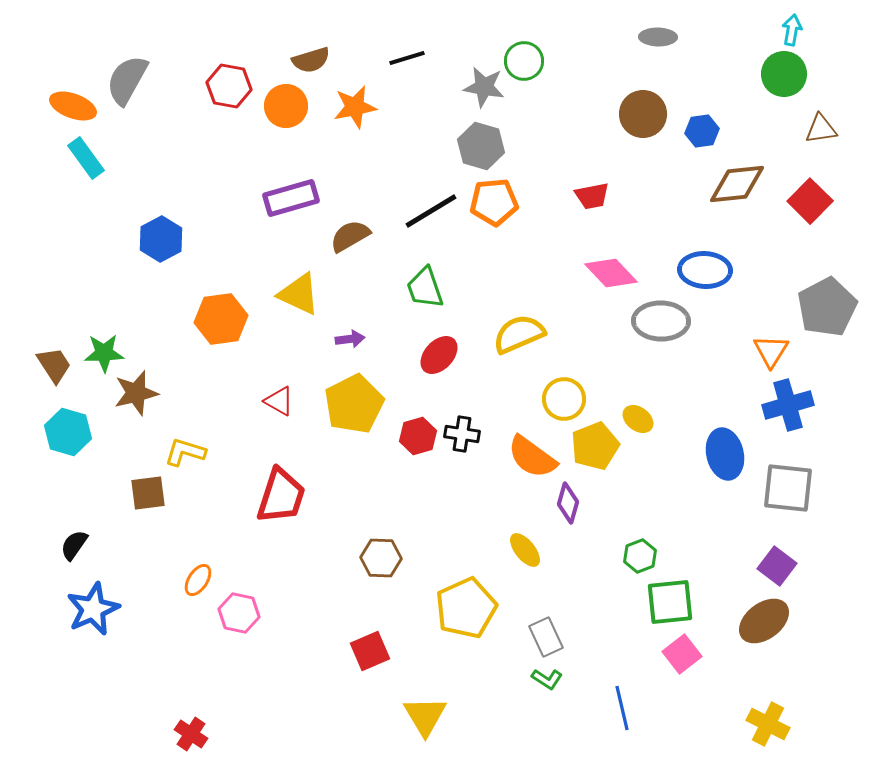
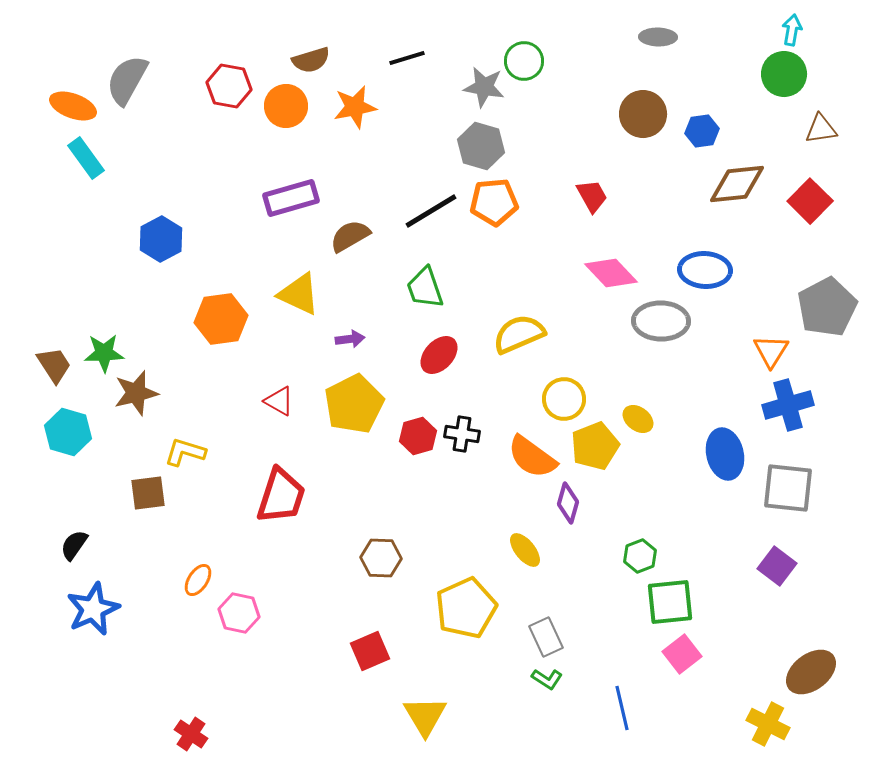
red trapezoid at (592, 196): rotated 108 degrees counterclockwise
brown ellipse at (764, 621): moved 47 px right, 51 px down
